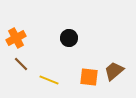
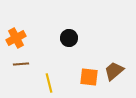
brown line: rotated 49 degrees counterclockwise
yellow line: moved 3 px down; rotated 54 degrees clockwise
